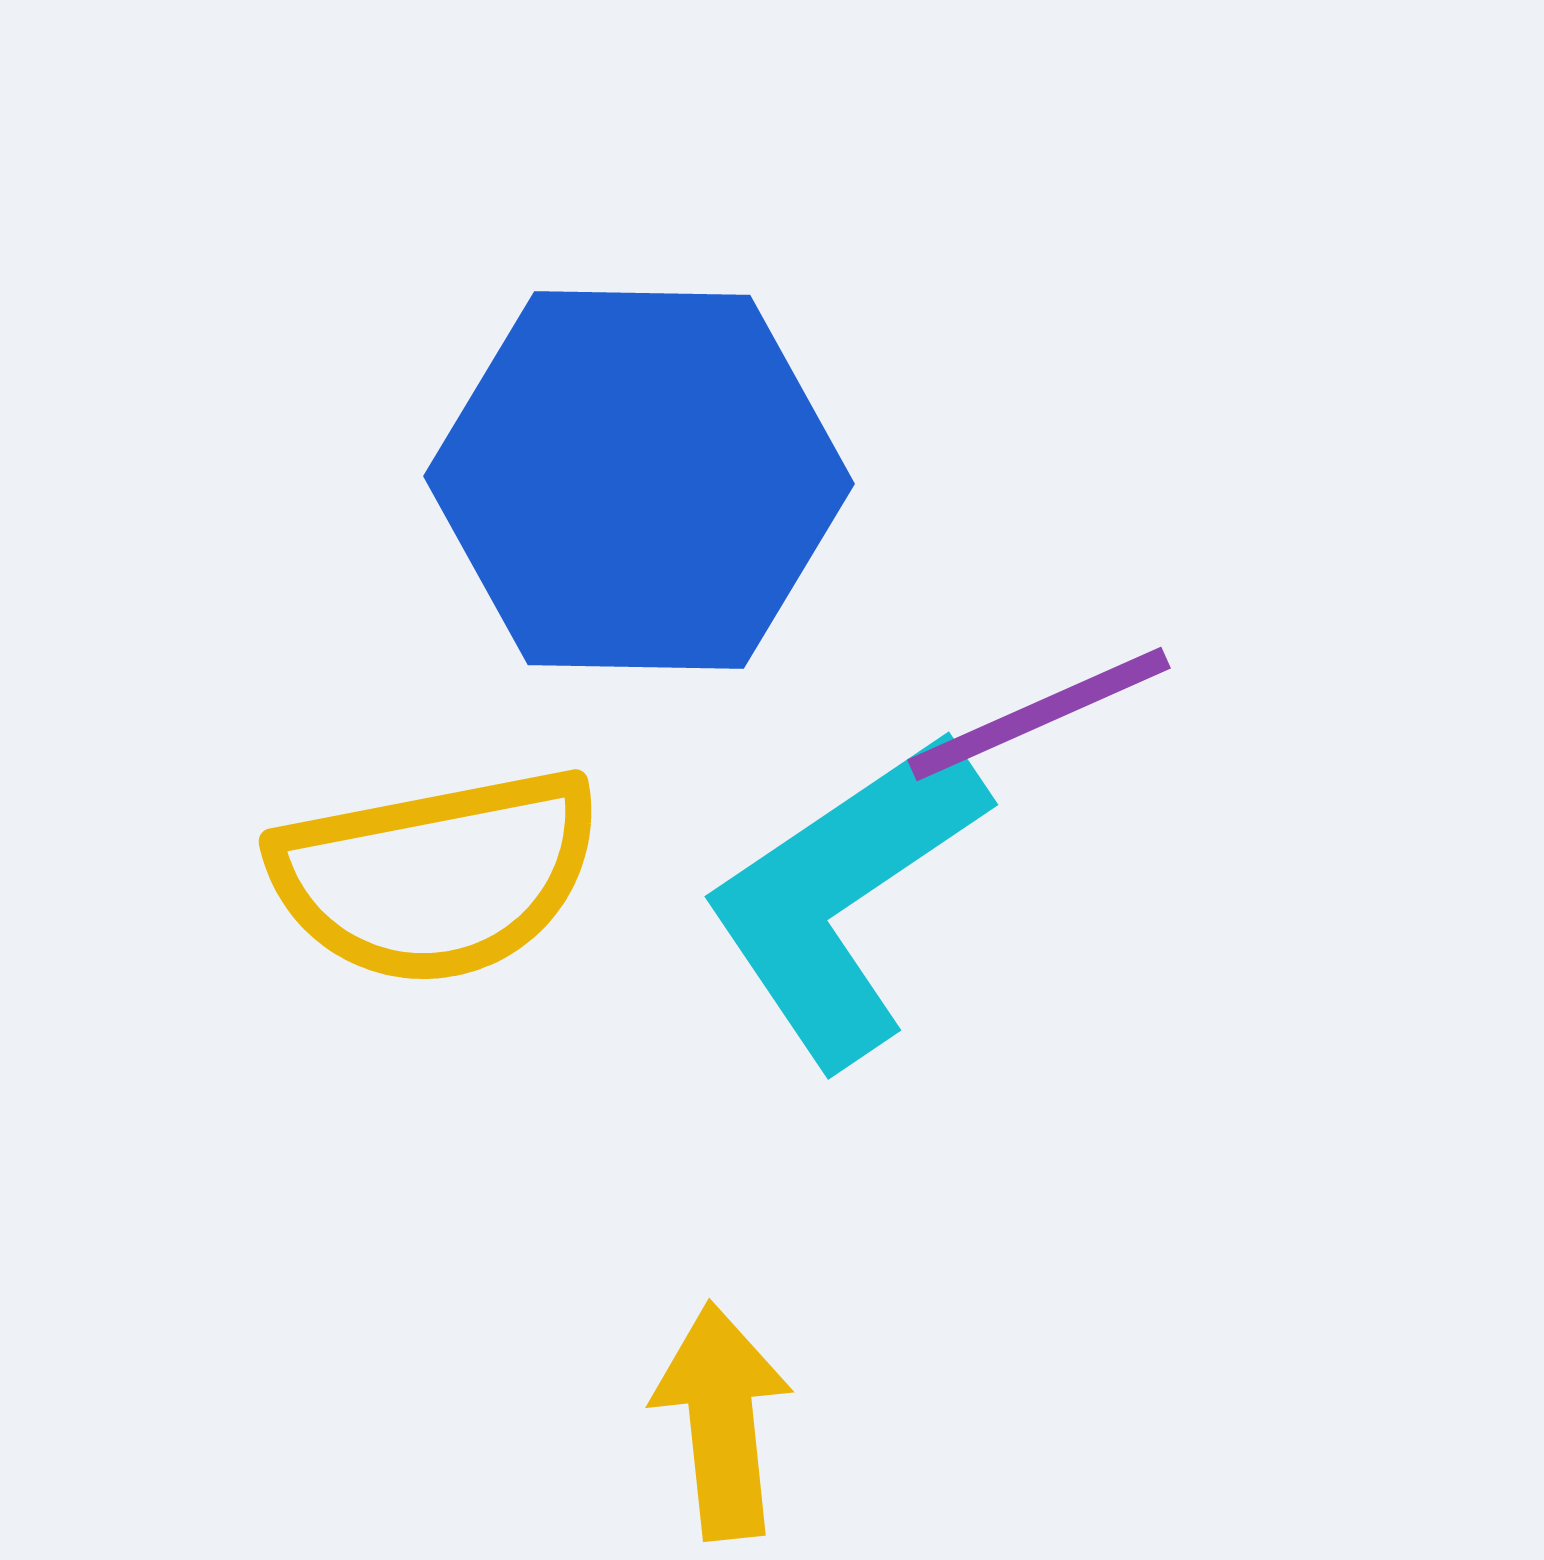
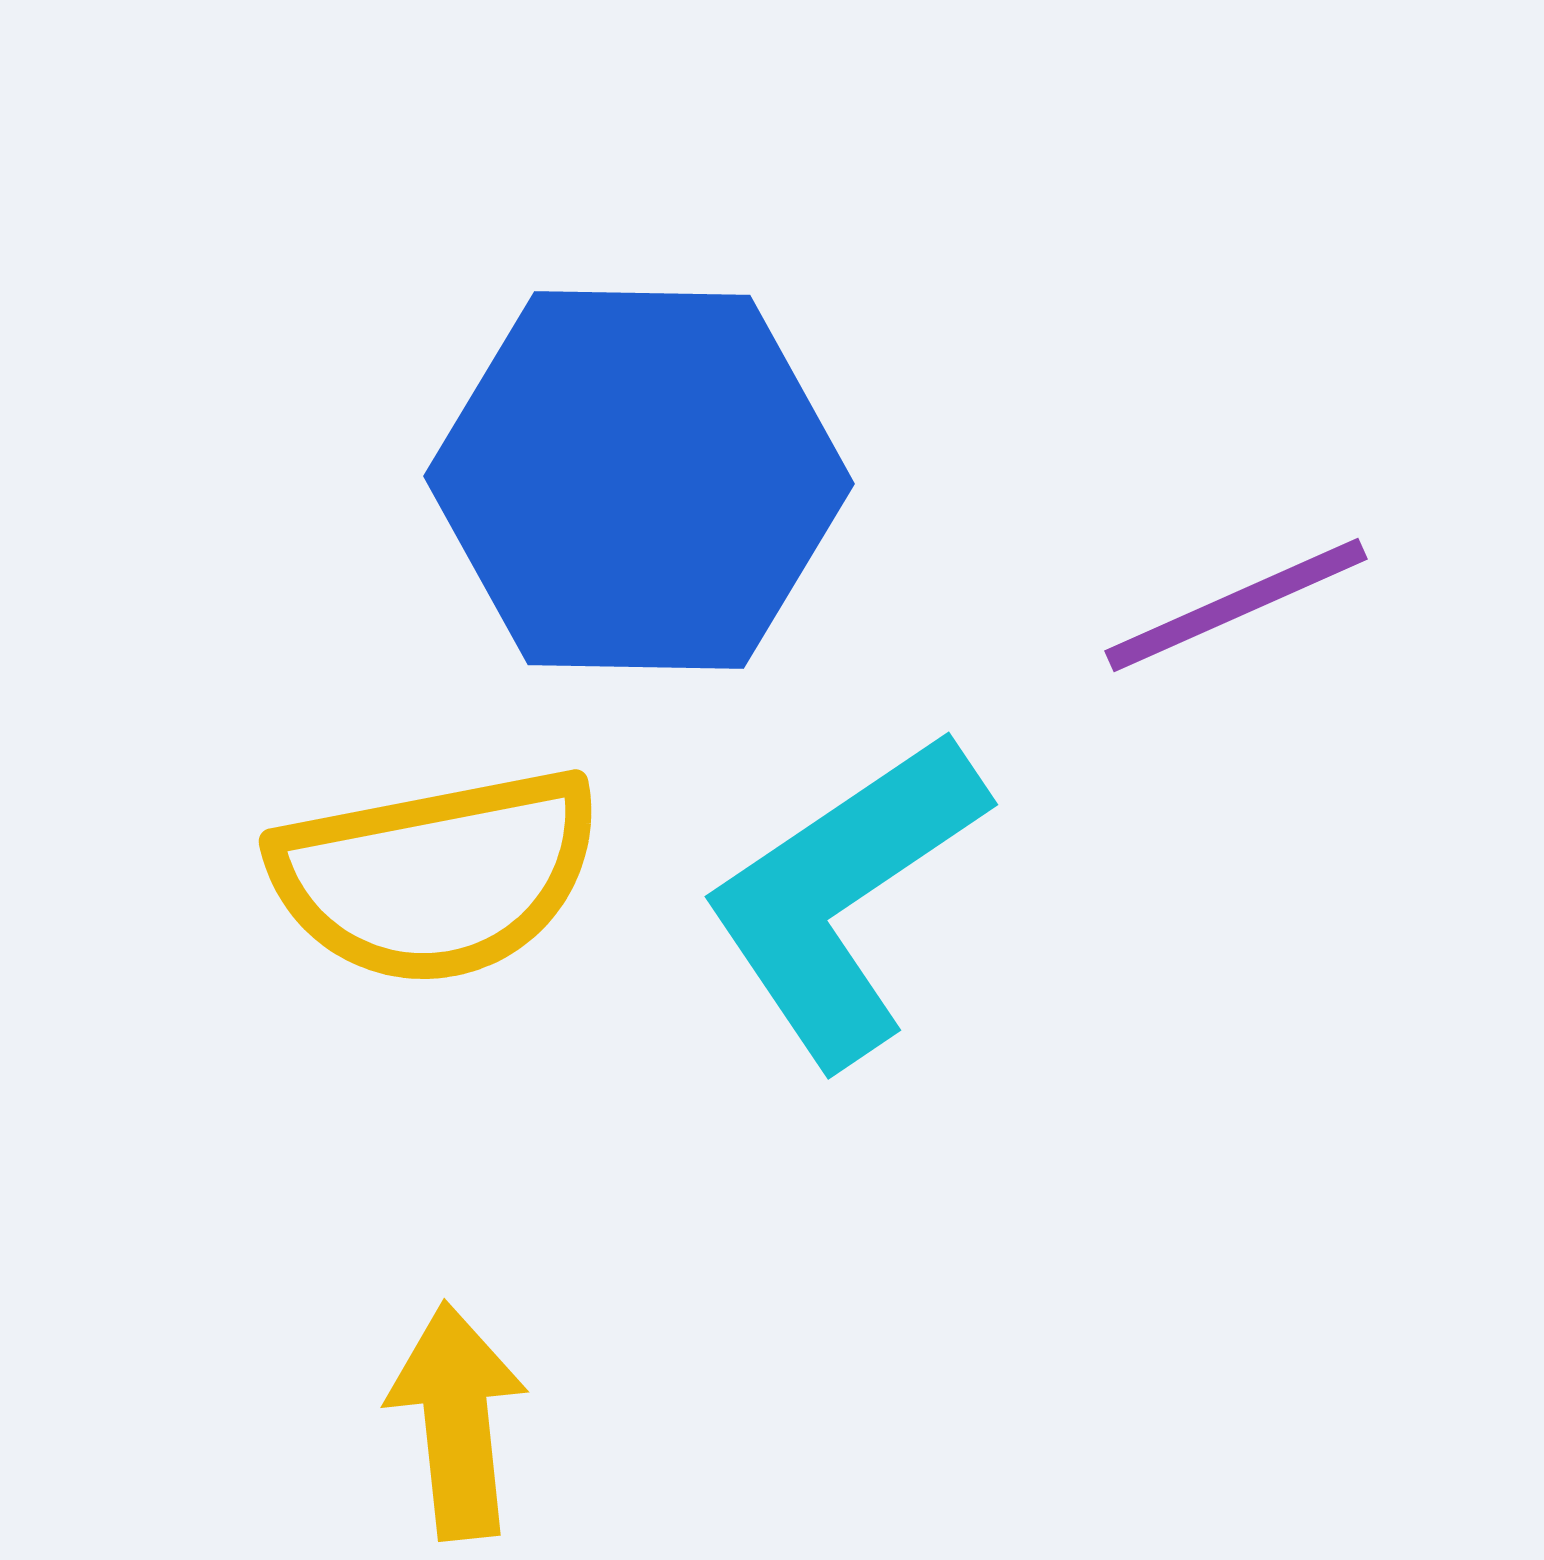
purple line: moved 197 px right, 109 px up
yellow arrow: moved 265 px left
